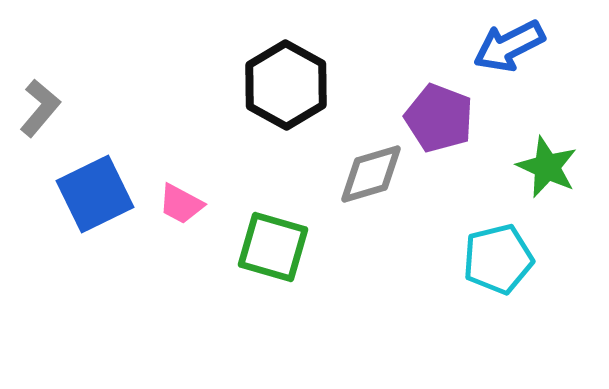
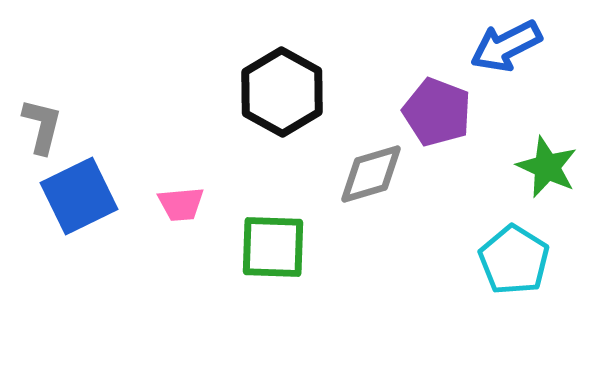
blue arrow: moved 3 px left
black hexagon: moved 4 px left, 7 px down
gray L-shape: moved 2 px right, 18 px down; rotated 26 degrees counterclockwise
purple pentagon: moved 2 px left, 6 px up
blue square: moved 16 px left, 2 px down
pink trapezoid: rotated 33 degrees counterclockwise
green square: rotated 14 degrees counterclockwise
cyan pentagon: moved 16 px right, 1 px down; rotated 26 degrees counterclockwise
